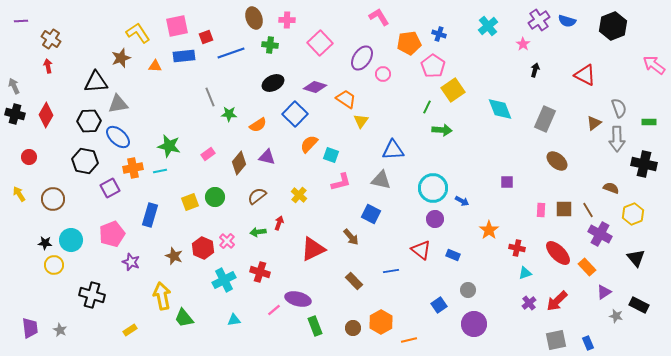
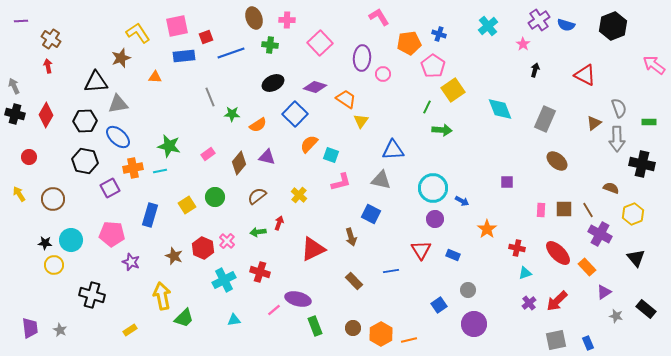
blue semicircle at (567, 21): moved 1 px left, 4 px down
purple ellipse at (362, 58): rotated 30 degrees counterclockwise
orange triangle at (155, 66): moved 11 px down
green star at (229, 114): moved 3 px right
black hexagon at (89, 121): moved 4 px left
black cross at (644, 164): moved 2 px left
yellow square at (190, 202): moved 3 px left, 3 px down; rotated 12 degrees counterclockwise
orange star at (489, 230): moved 2 px left, 1 px up
pink pentagon at (112, 234): rotated 25 degrees clockwise
brown arrow at (351, 237): rotated 24 degrees clockwise
red triangle at (421, 250): rotated 20 degrees clockwise
black rectangle at (639, 305): moved 7 px right, 4 px down; rotated 12 degrees clockwise
green trapezoid at (184, 318): rotated 95 degrees counterclockwise
orange hexagon at (381, 322): moved 12 px down
